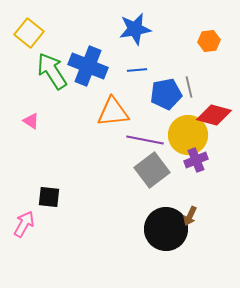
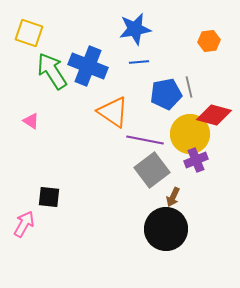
yellow square: rotated 20 degrees counterclockwise
blue line: moved 2 px right, 8 px up
orange triangle: rotated 40 degrees clockwise
yellow circle: moved 2 px right, 1 px up
brown arrow: moved 17 px left, 19 px up
